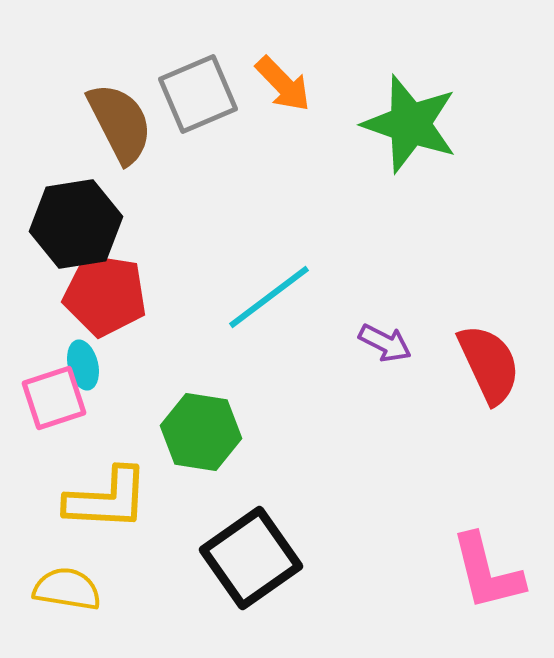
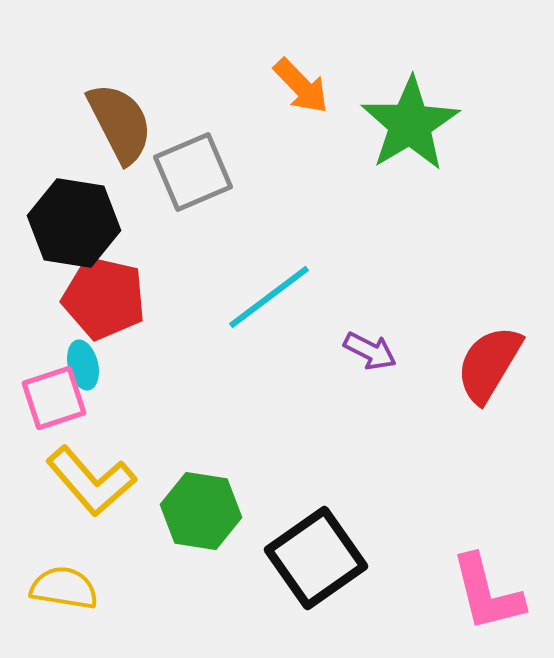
orange arrow: moved 18 px right, 2 px down
gray square: moved 5 px left, 78 px down
green star: rotated 22 degrees clockwise
black hexagon: moved 2 px left, 1 px up; rotated 18 degrees clockwise
red pentagon: moved 1 px left, 3 px down; rotated 4 degrees clockwise
purple arrow: moved 15 px left, 8 px down
red semicircle: rotated 124 degrees counterclockwise
green hexagon: moved 79 px down
yellow L-shape: moved 16 px left, 18 px up; rotated 46 degrees clockwise
black square: moved 65 px right
pink L-shape: moved 21 px down
yellow semicircle: moved 3 px left, 1 px up
